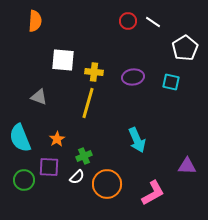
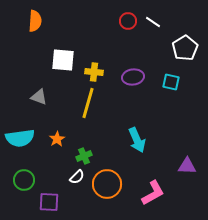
cyan semicircle: rotated 76 degrees counterclockwise
purple square: moved 35 px down
